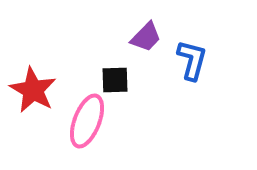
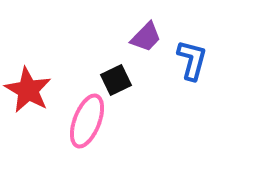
black square: moved 1 px right; rotated 24 degrees counterclockwise
red star: moved 5 px left
